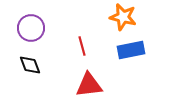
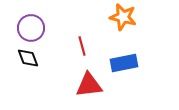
blue rectangle: moved 7 px left, 13 px down
black diamond: moved 2 px left, 7 px up
